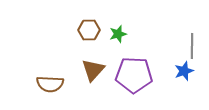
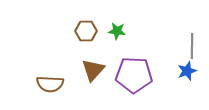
brown hexagon: moved 3 px left, 1 px down
green star: moved 1 px left, 3 px up; rotated 24 degrees clockwise
blue star: moved 3 px right
